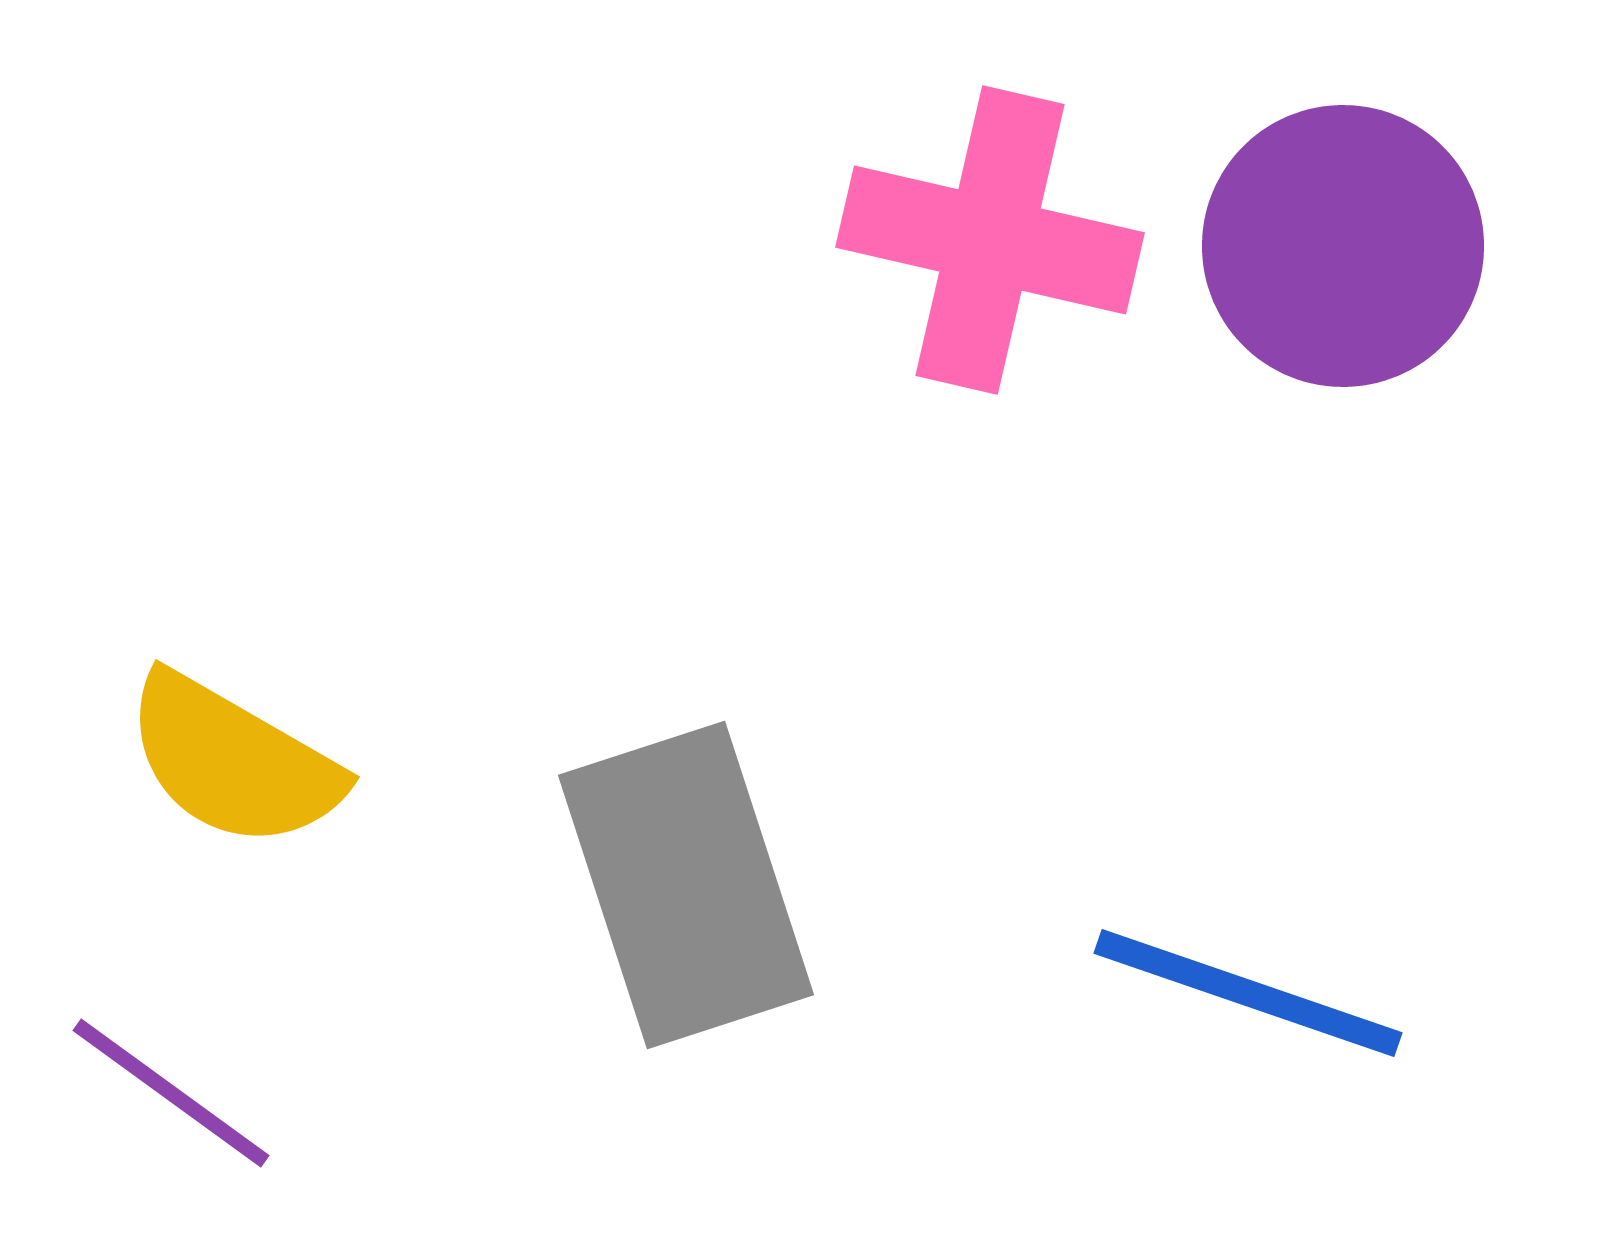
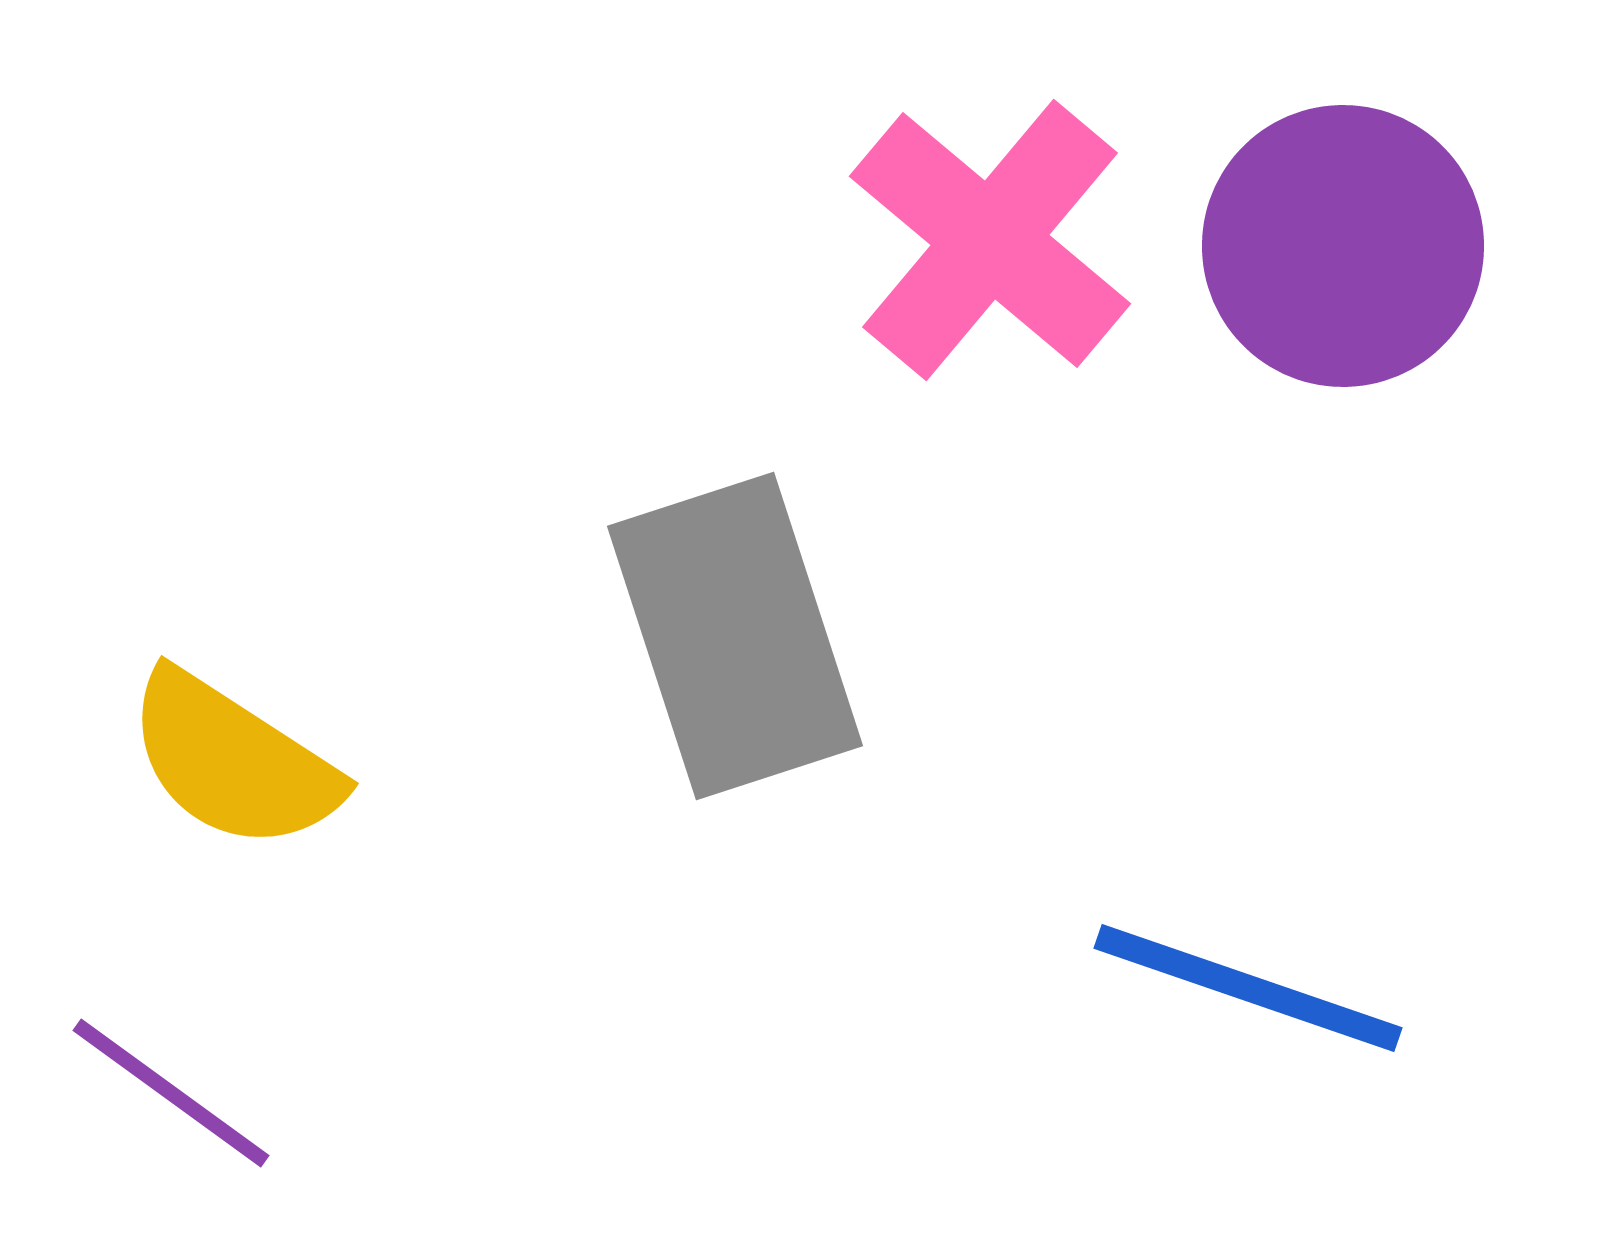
pink cross: rotated 27 degrees clockwise
yellow semicircle: rotated 3 degrees clockwise
gray rectangle: moved 49 px right, 249 px up
blue line: moved 5 px up
